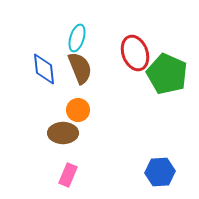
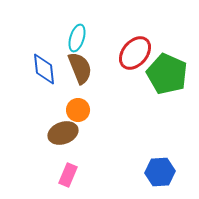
red ellipse: rotated 60 degrees clockwise
brown ellipse: rotated 20 degrees counterclockwise
